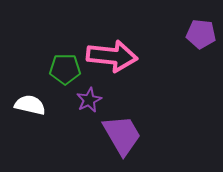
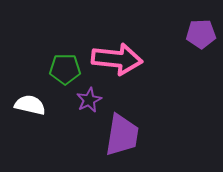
purple pentagon: rotated 8 degrees counterclockwise
pink arrow: moved 5 px right, 3 px down
purple trapezoid: rotated 39 degrees clockwise
